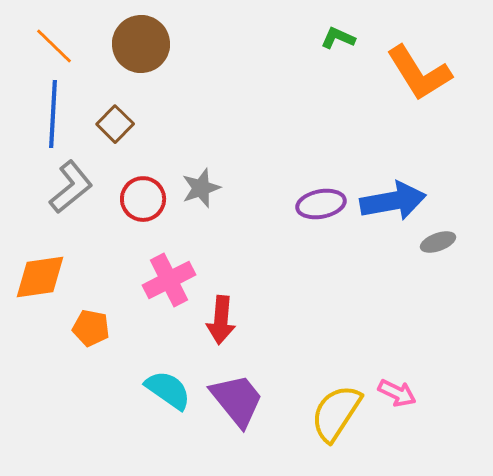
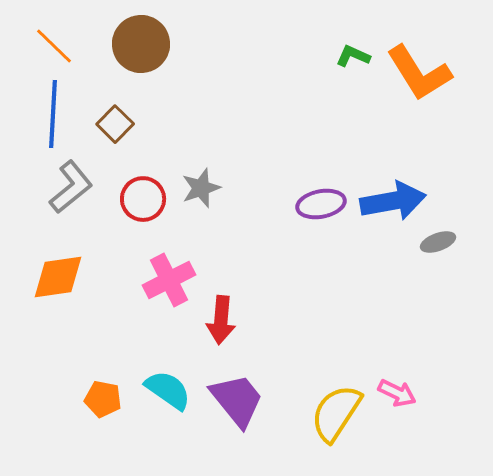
green L-shape: moved 15 px right, 18 px down
orange diamond: moved 18 px right
orange pentagon: moved 12 px right, 71 px down
